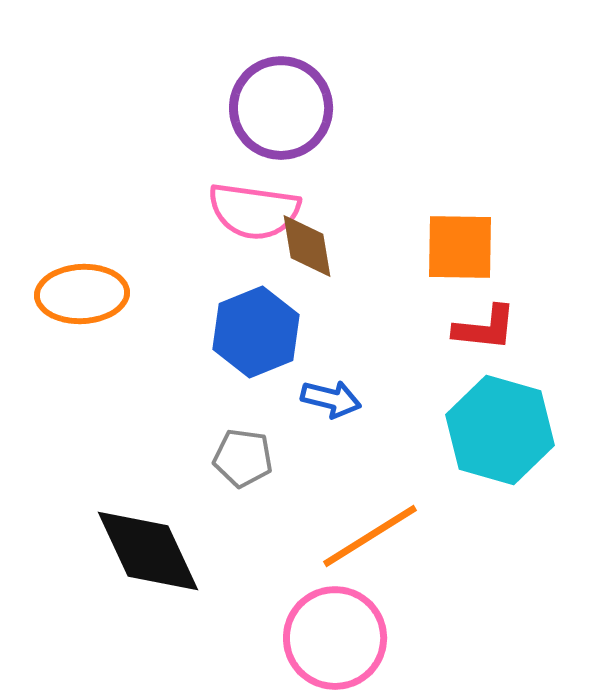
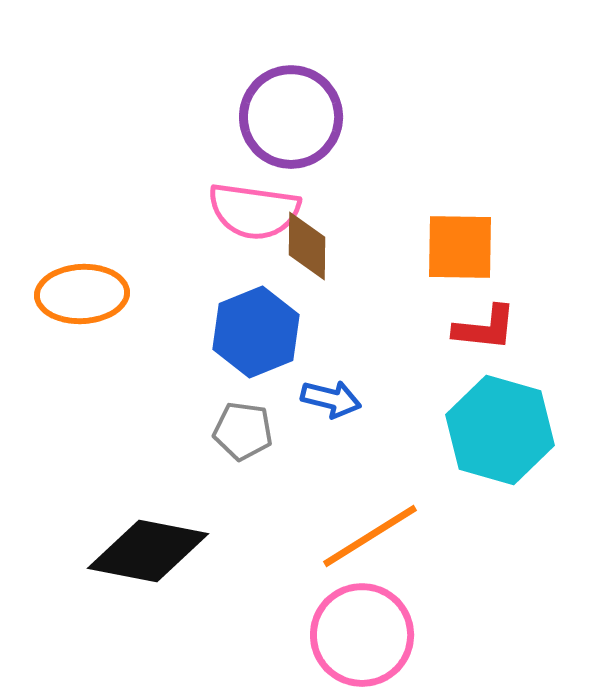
purple circle: moved 10 px right, 9 px down
brown diamond: rotated 10 degrees clockwise
gray pentagon: moved 27 px up
black diamond: rotated 54 degrees counterclockwise
pink circle: moved 27 px right, 3 px up
